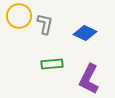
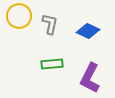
gray L-shape: moved 5 px right
blue diamond: moved 3 px right, 2 px up
purple L-shape: moved 1 px right, 1 px up
